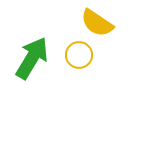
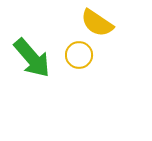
green arrow: rotated 108 degrees clockwise
